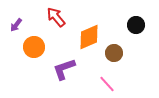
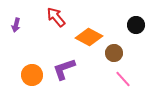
purple arrow: rotated 24 degrees counterclockwise
orange diamond: rotated 52 degrees clockwise
orange circle: moved 2 px left, 28 px down
pink line: moved 16 px right, 5 px up
